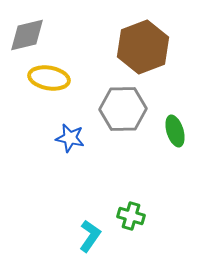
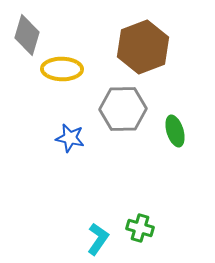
gray diamond: rotated 60 degrees counterclockwise
yellow ellipse: moved 13 px right, 9 px up; rotated 9 degrees counterclockwise
green cross: moved 9 px right, 12 px down
cyan L-shape: moved 8 px right, 3 px down
